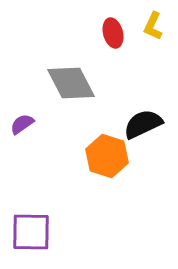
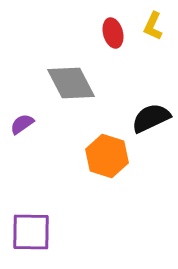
black semicircle: moved 8 px right, 6 px up
